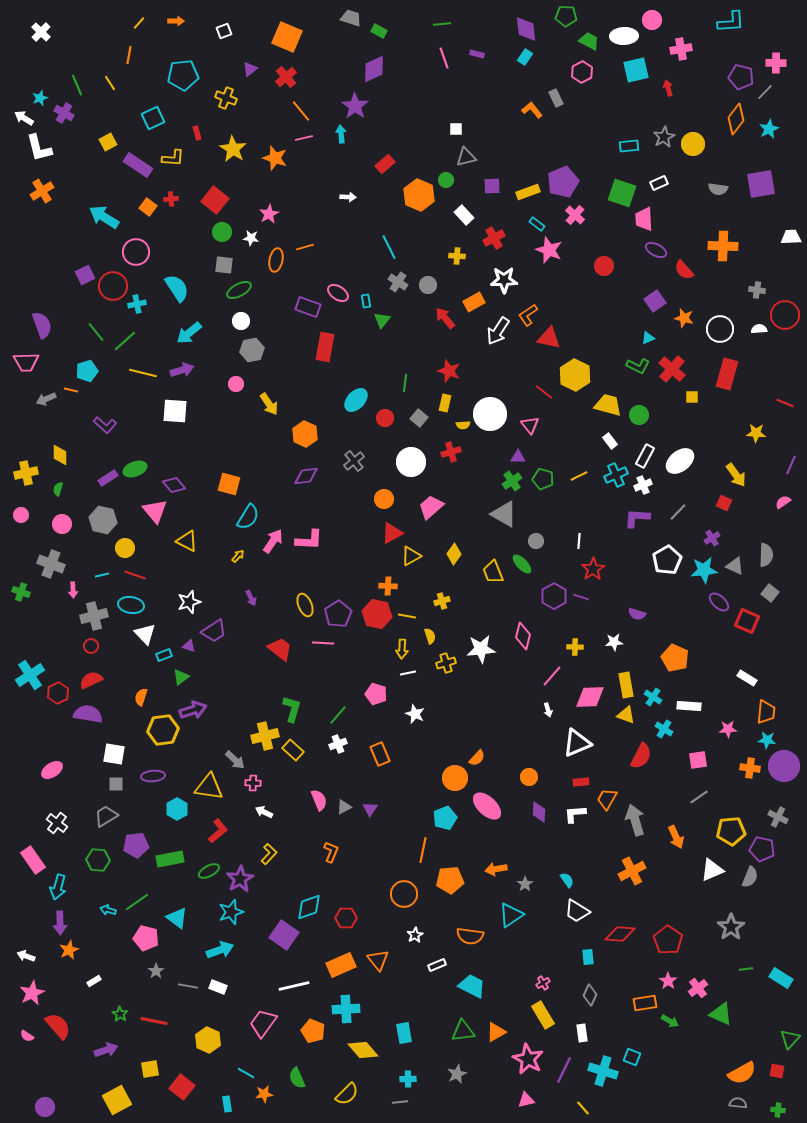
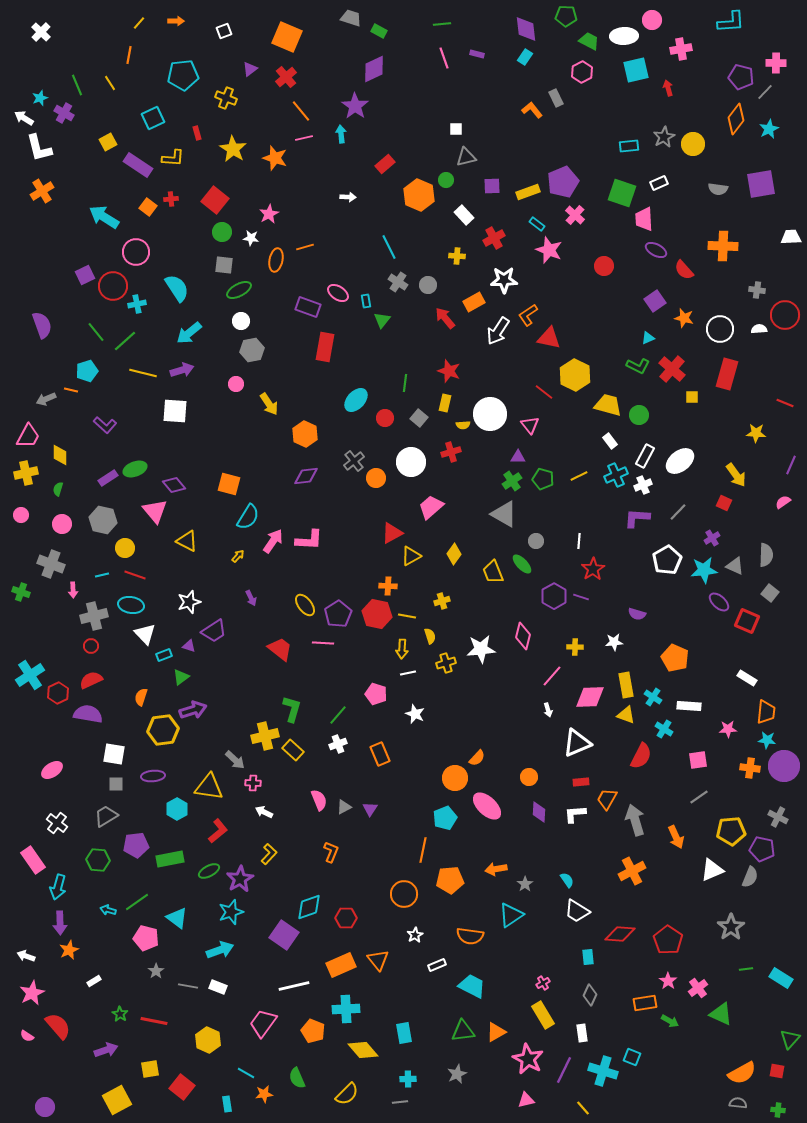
pink trapezoid at (26, 362): moved 2 px right, 74 px down; rotated 60 degrees counterclockwise
orange circle at (384, 499): moved 8 px left, 21 px up
yellow ellipse at (305, 605): rotated 15 degrees counterclockwise
